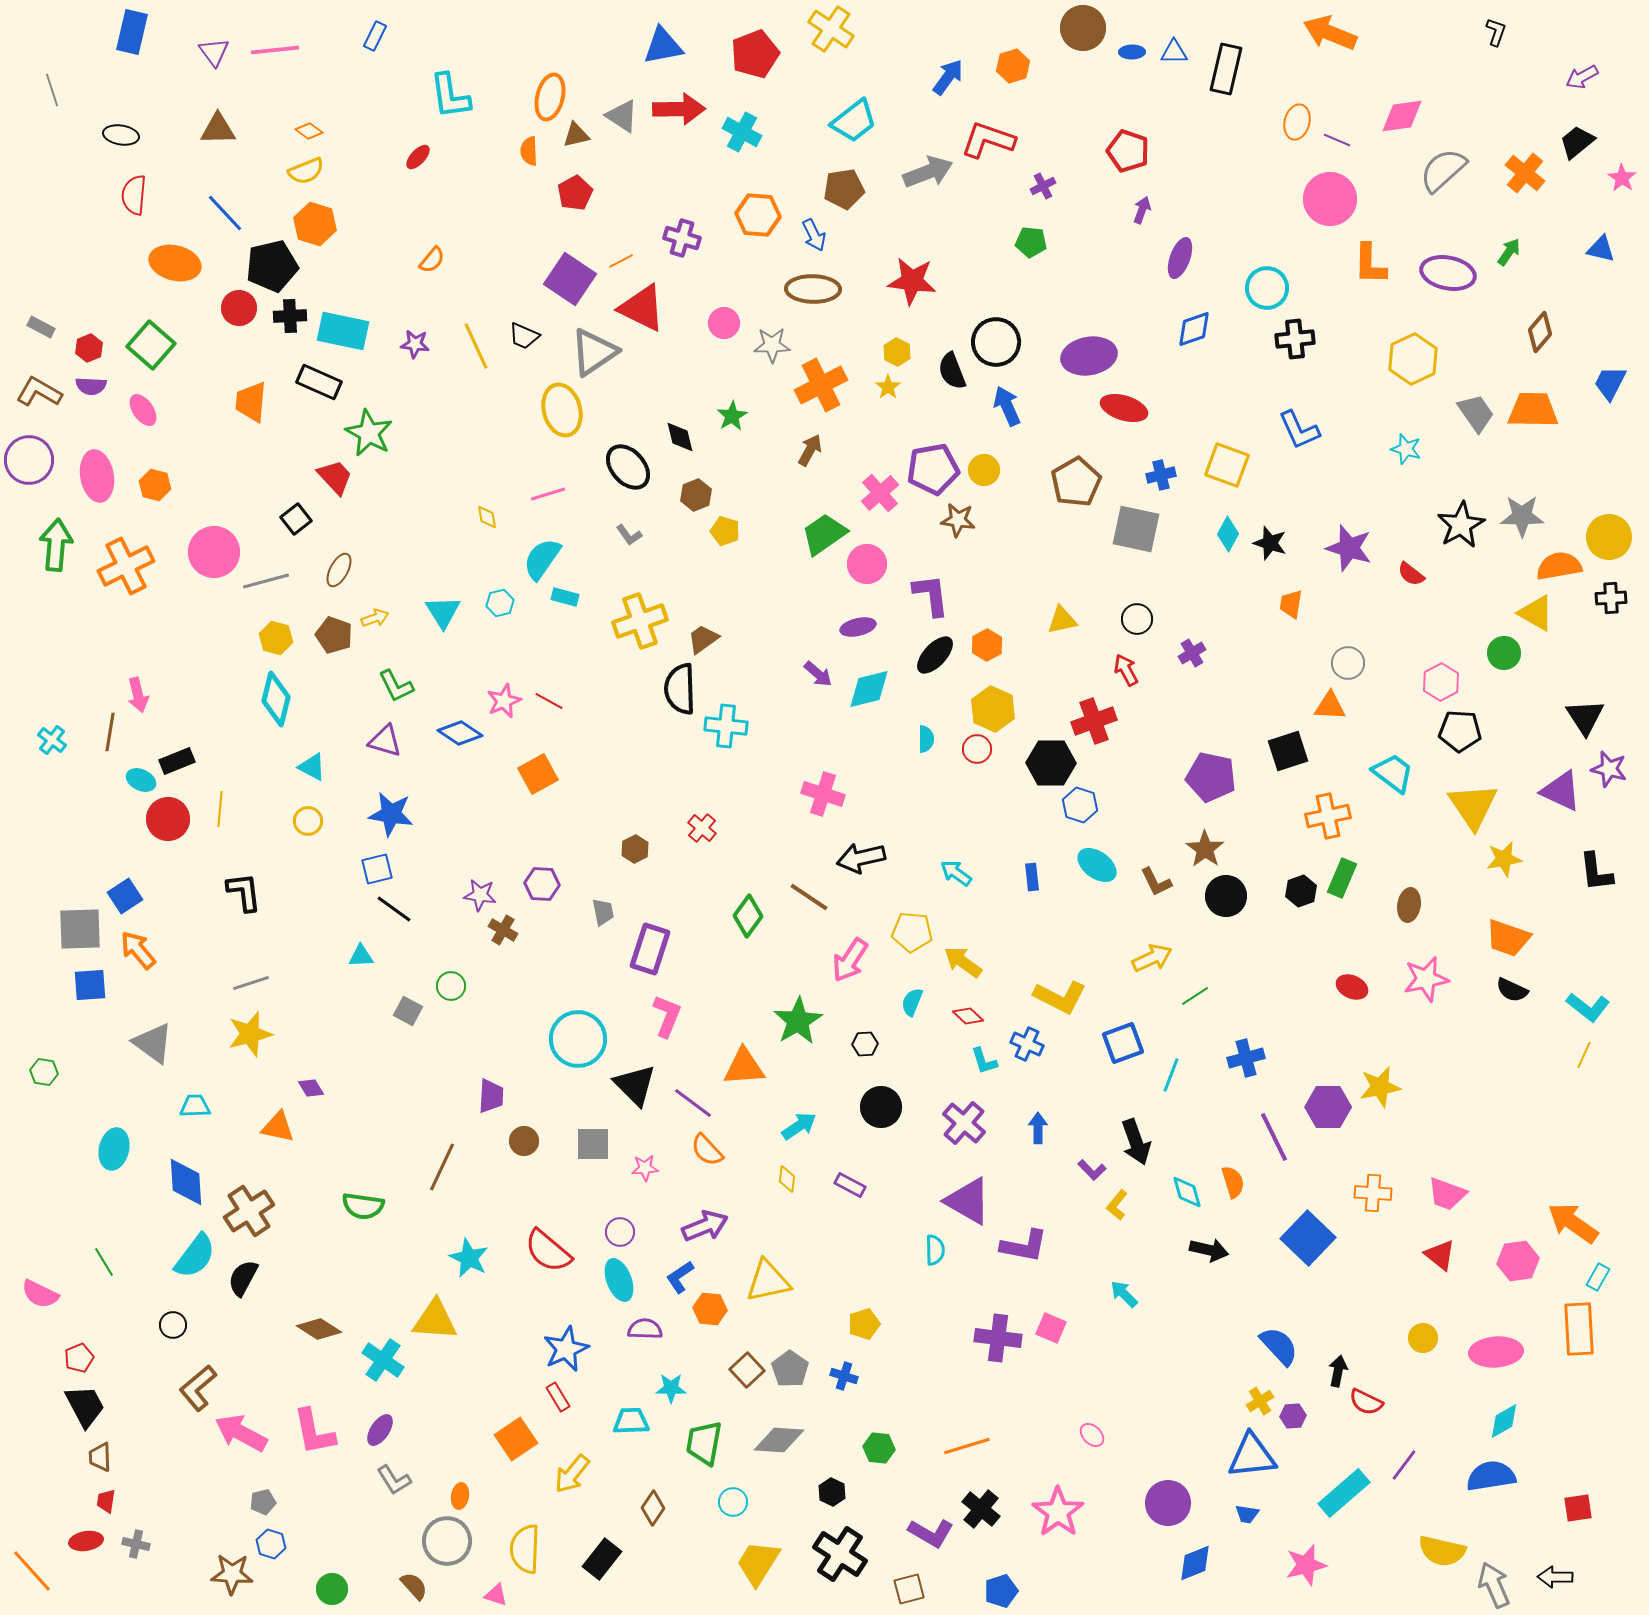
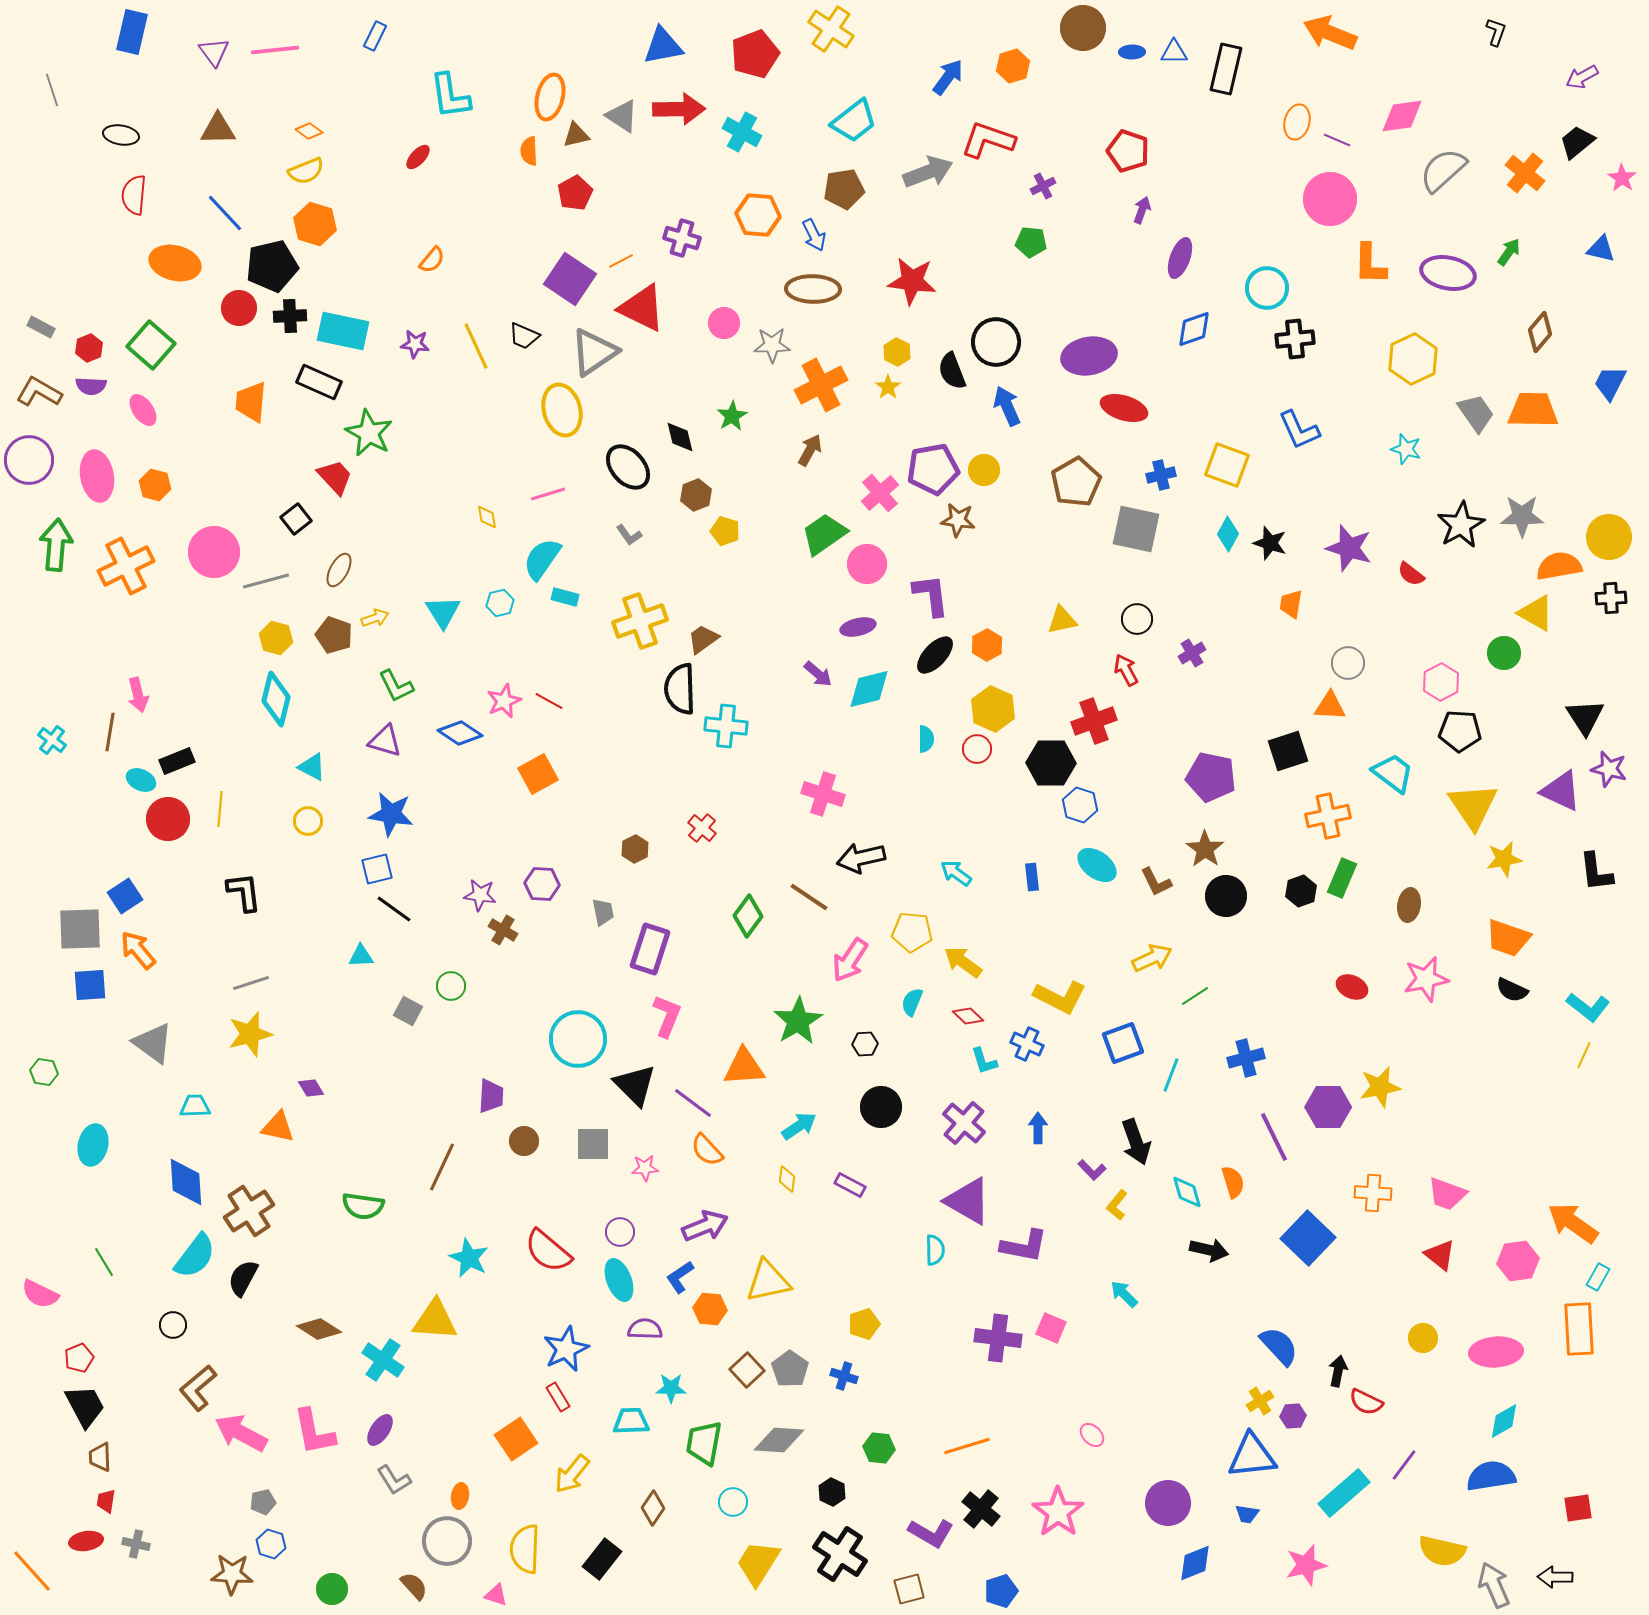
cyan ellipse at (114, 1149): moved 21 px left, 4 px up
